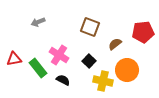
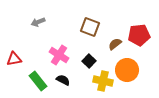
red pentagon: moved 4 px left, 3 px down
green rectangle: moved 13 px down
